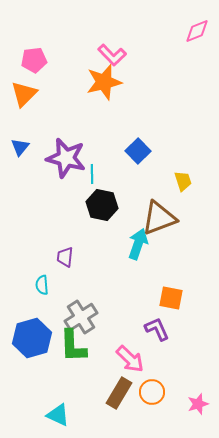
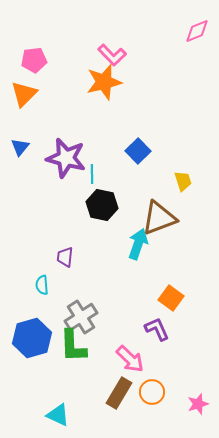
orange square: rotated 25 degrees clockwise
